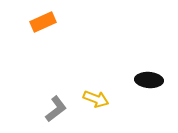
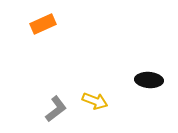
orange rectangle: moved 2 px down
yellow arrow: moved 1 px left, 2 px down
